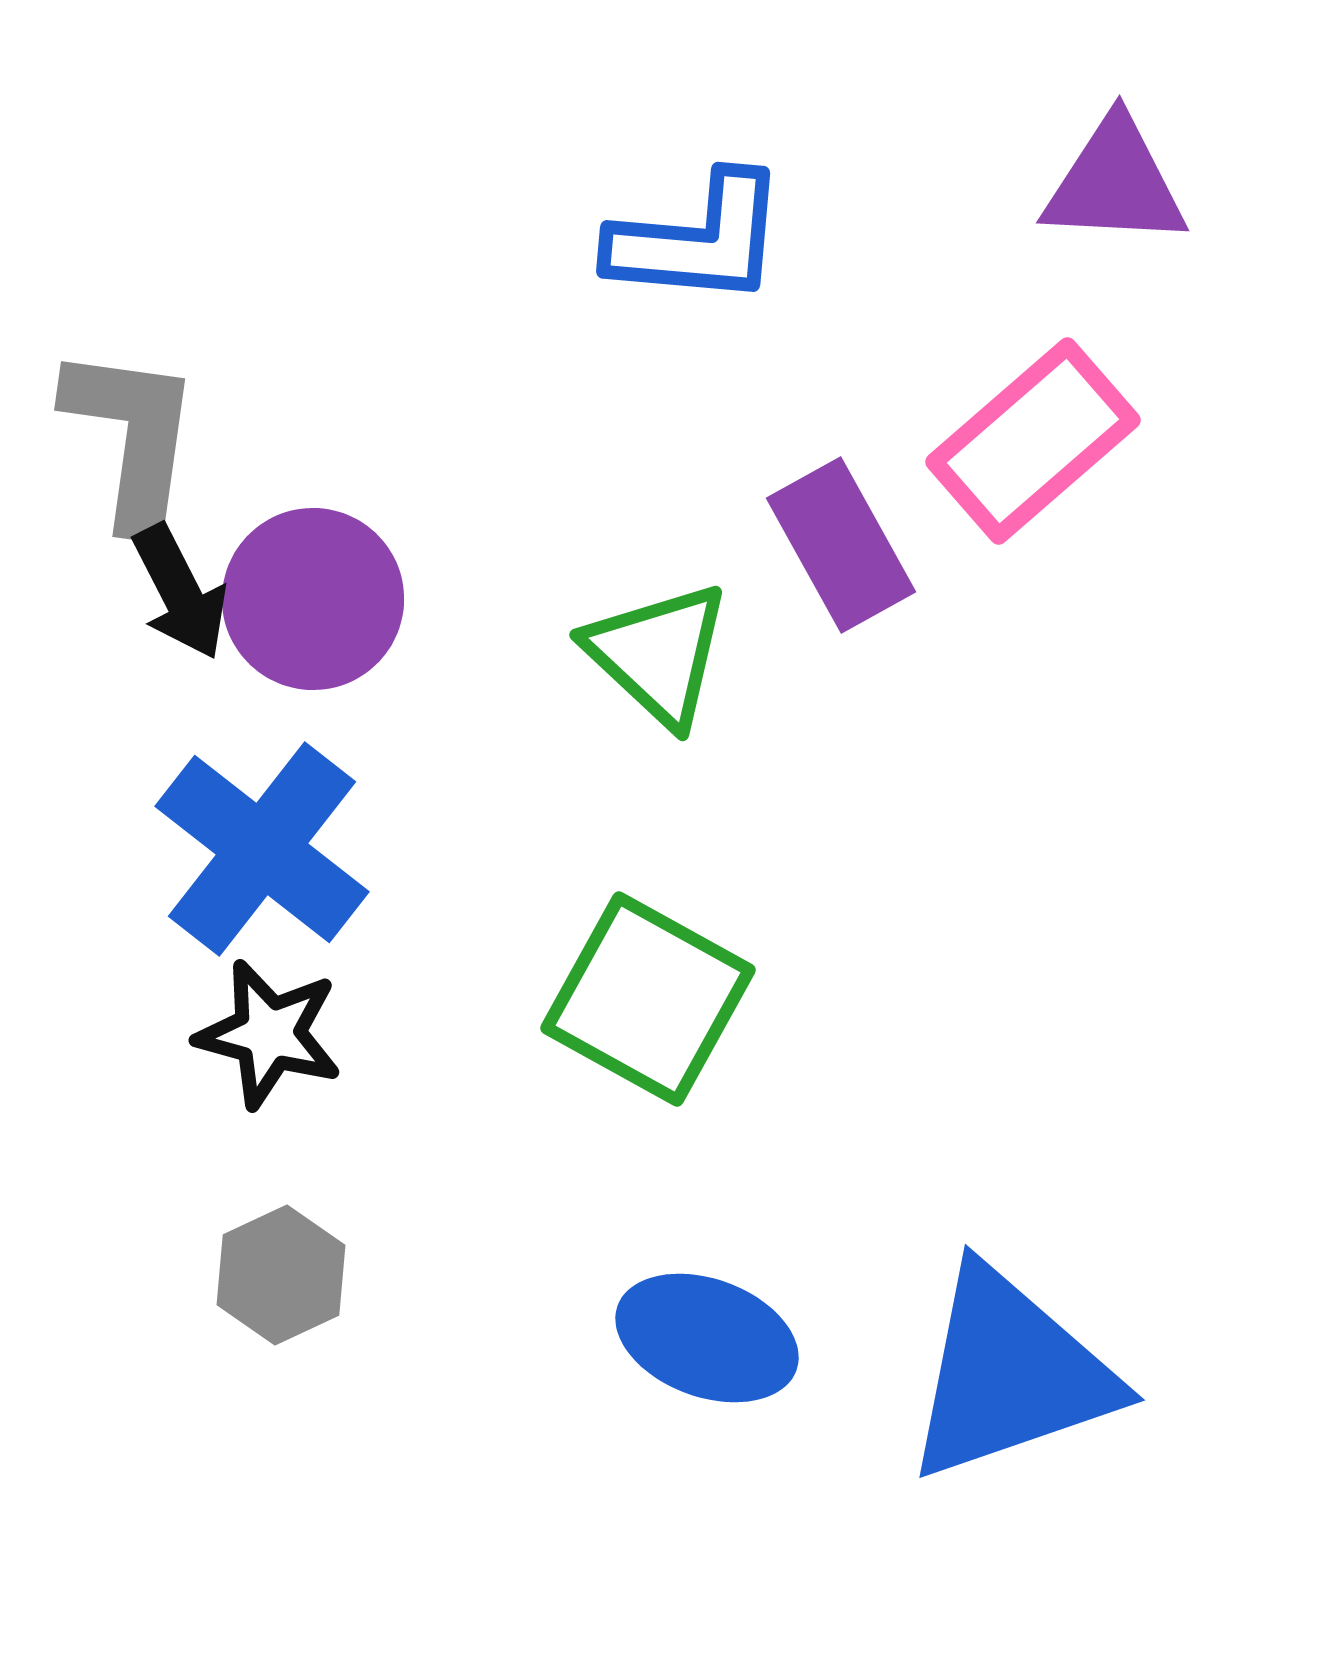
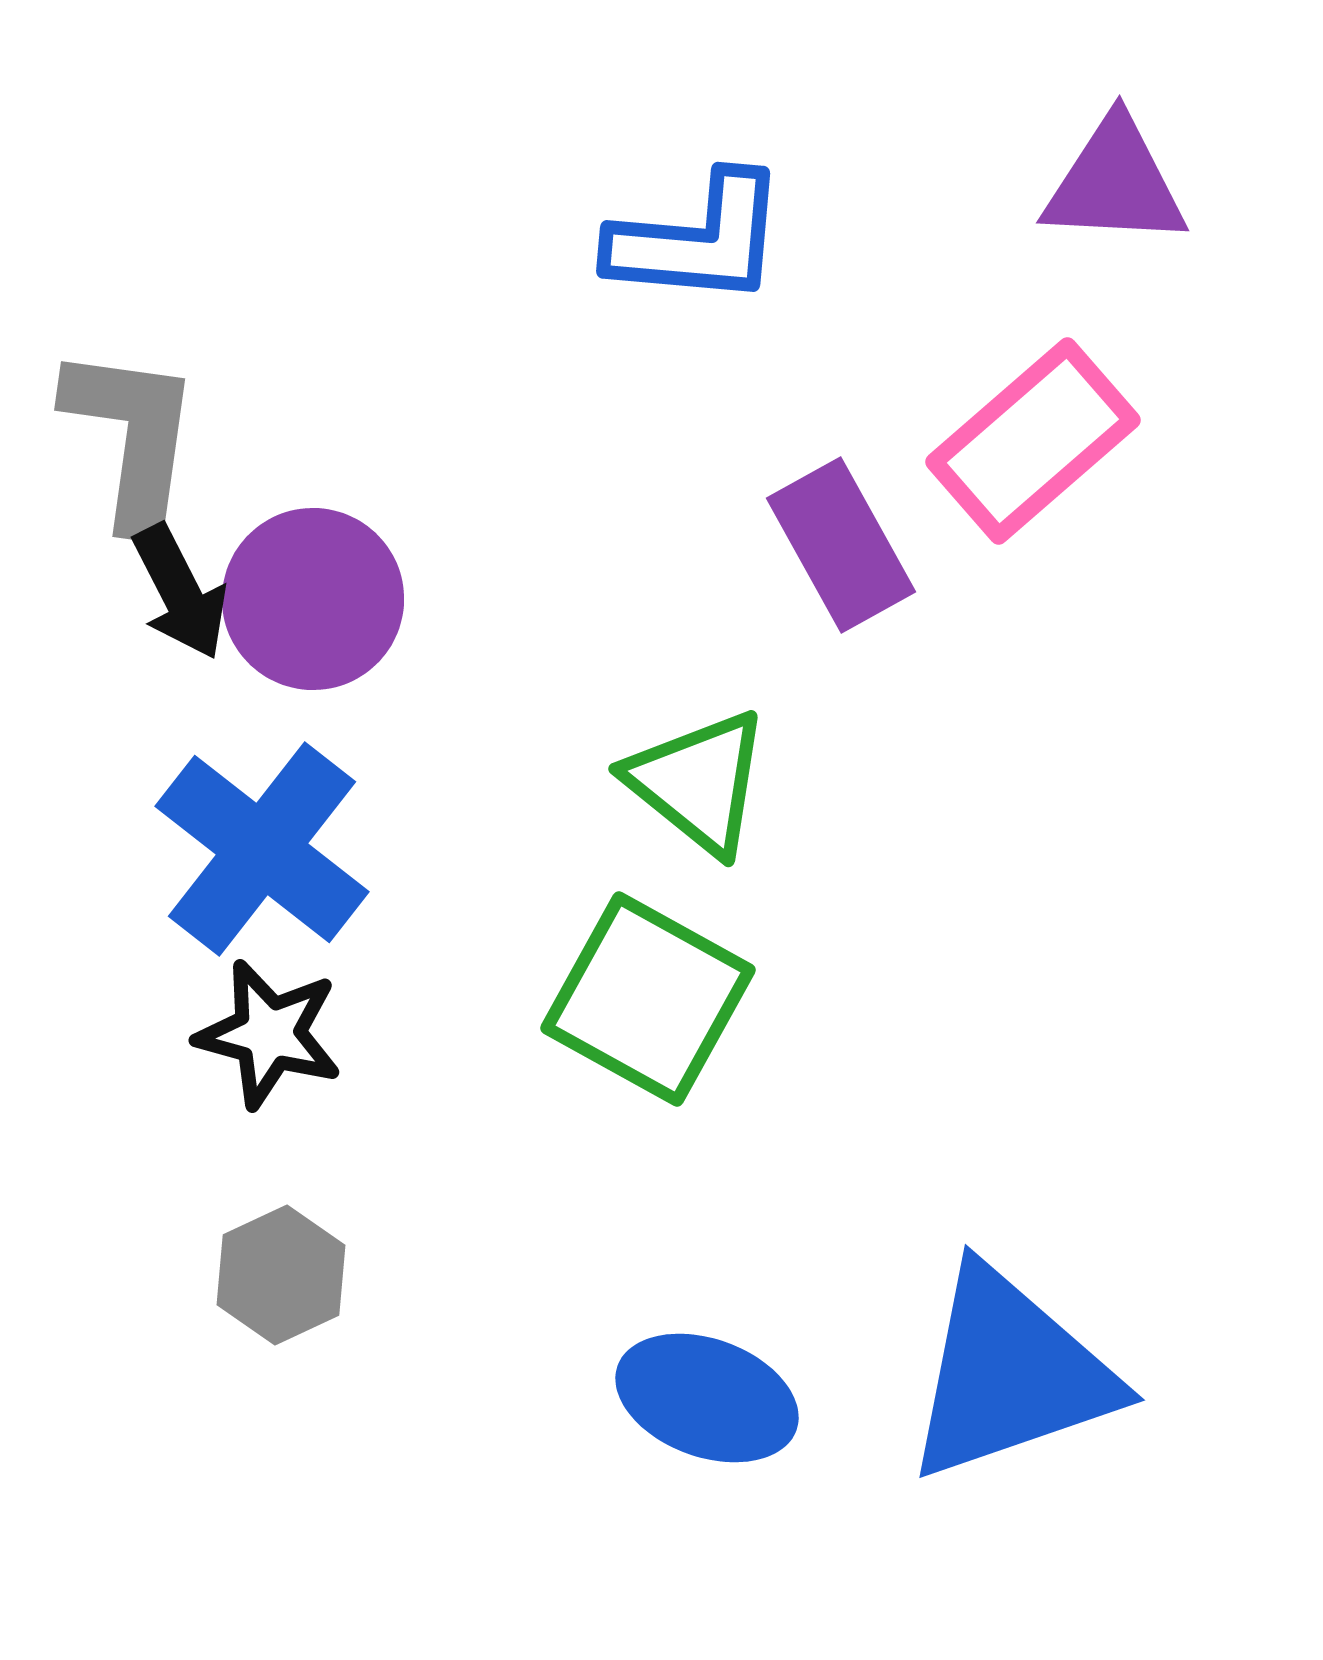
green triangle: moved 40 px right, 128 px down; rotated 4 degrees counterclockwise
blue ellipse: moved 60 px down
